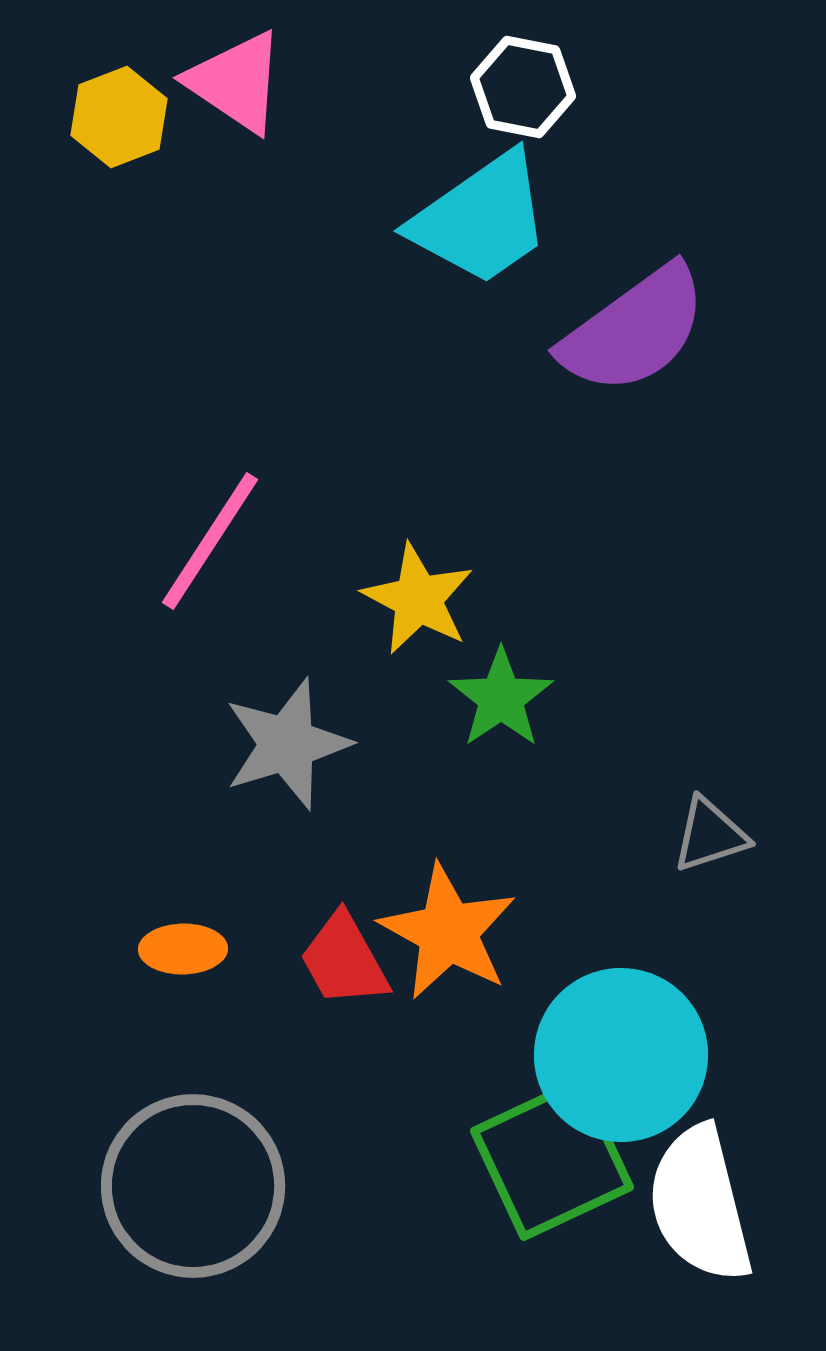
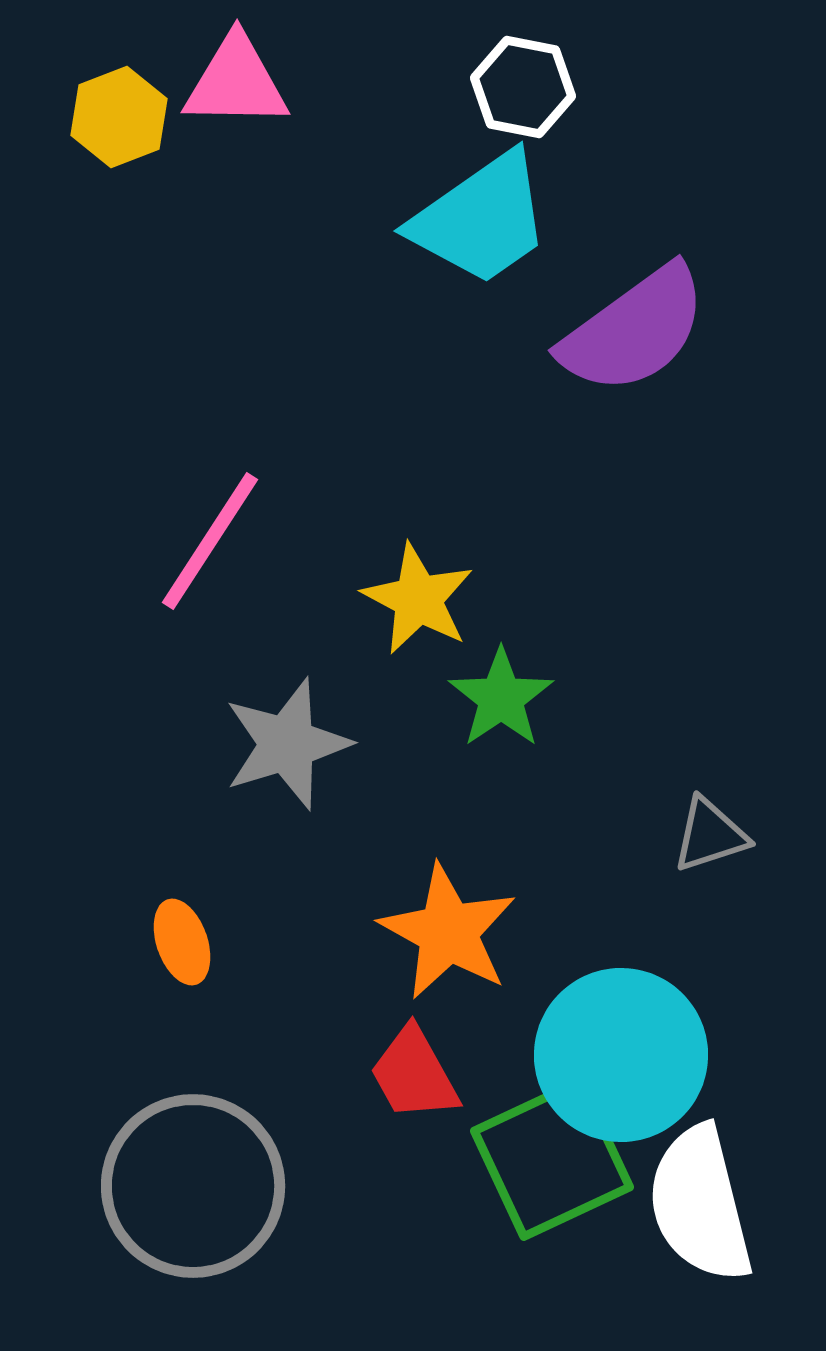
pink triangle: rotated 33 degrees counterclockwise
orange ellipse: moved 1 px left, 7 px up; rotated 72 degrees clockwise
red trapezoid: moved 70 px right, 114 px down
